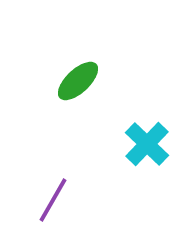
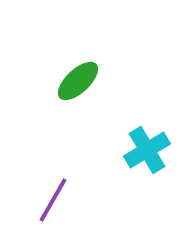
cyan cross: moved 6 px down; rotated 15 degrees clockwise
